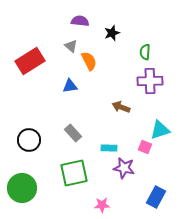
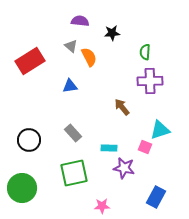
black star: rotated 14 degrees clockwise
orange semicircle: moved 4 px up
brown arrow: moved 1 px right; rotated 30 degrees clockwise
pink star: moved 1 px down
